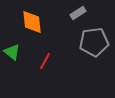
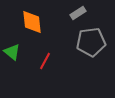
gray pentagon: moved 3 px left
